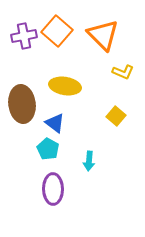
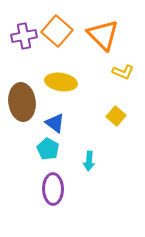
yellow ellipse: moved 4 px left, 4 px up
brown ellipse: moved 2 px up
